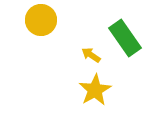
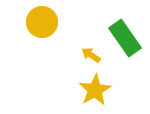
yellow circle: moved 1 px right, 2 px down
